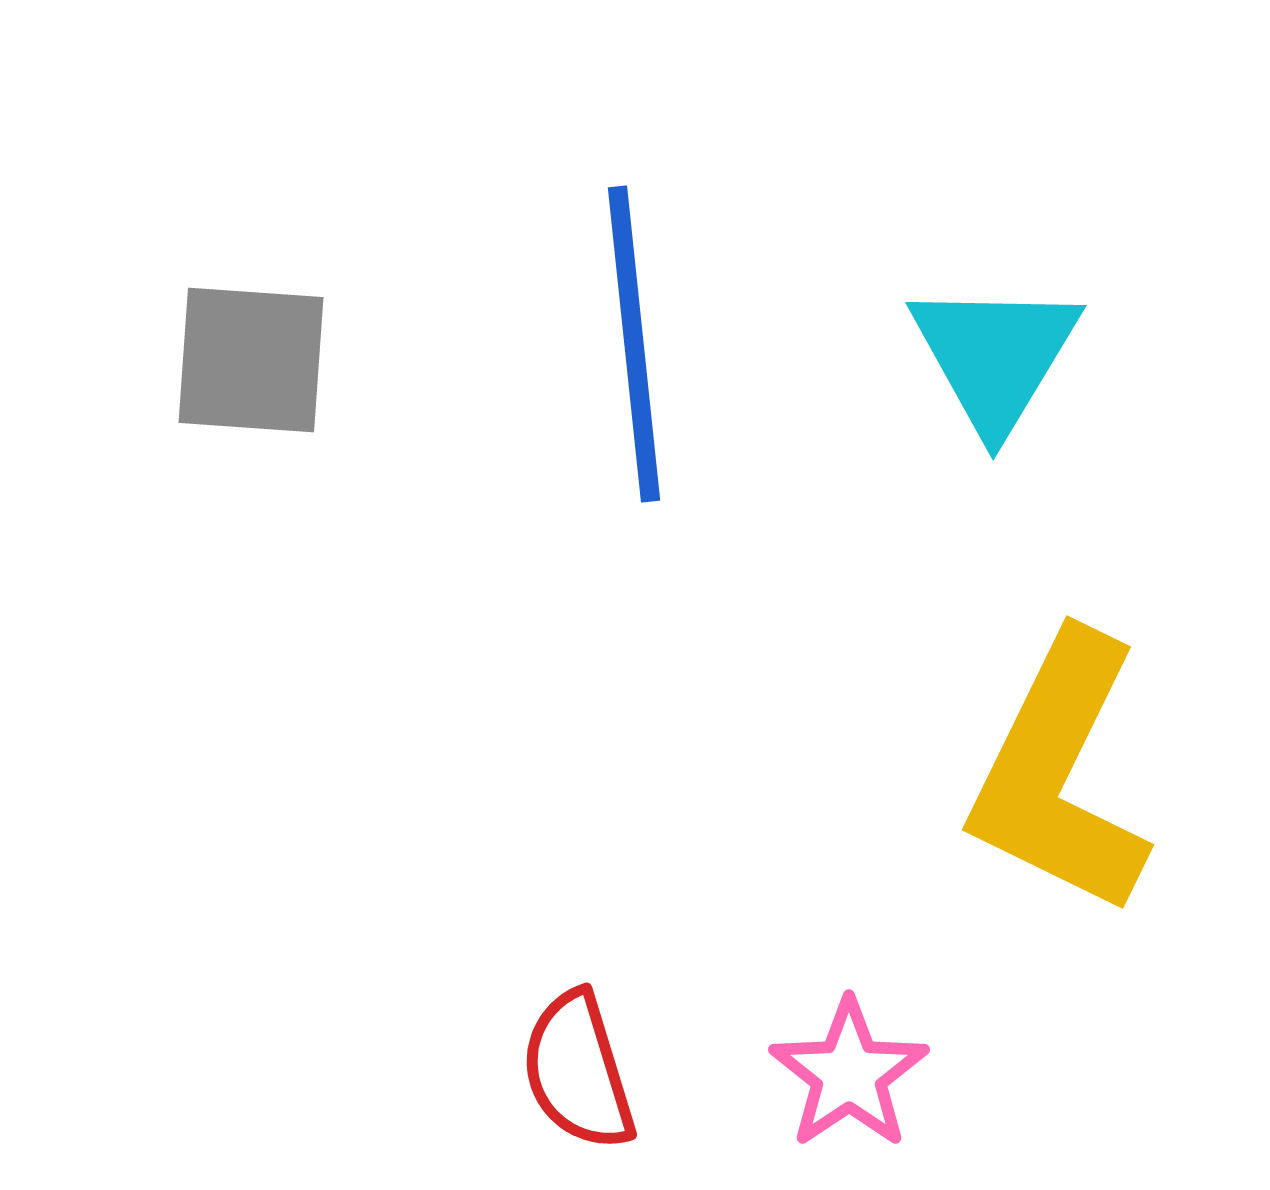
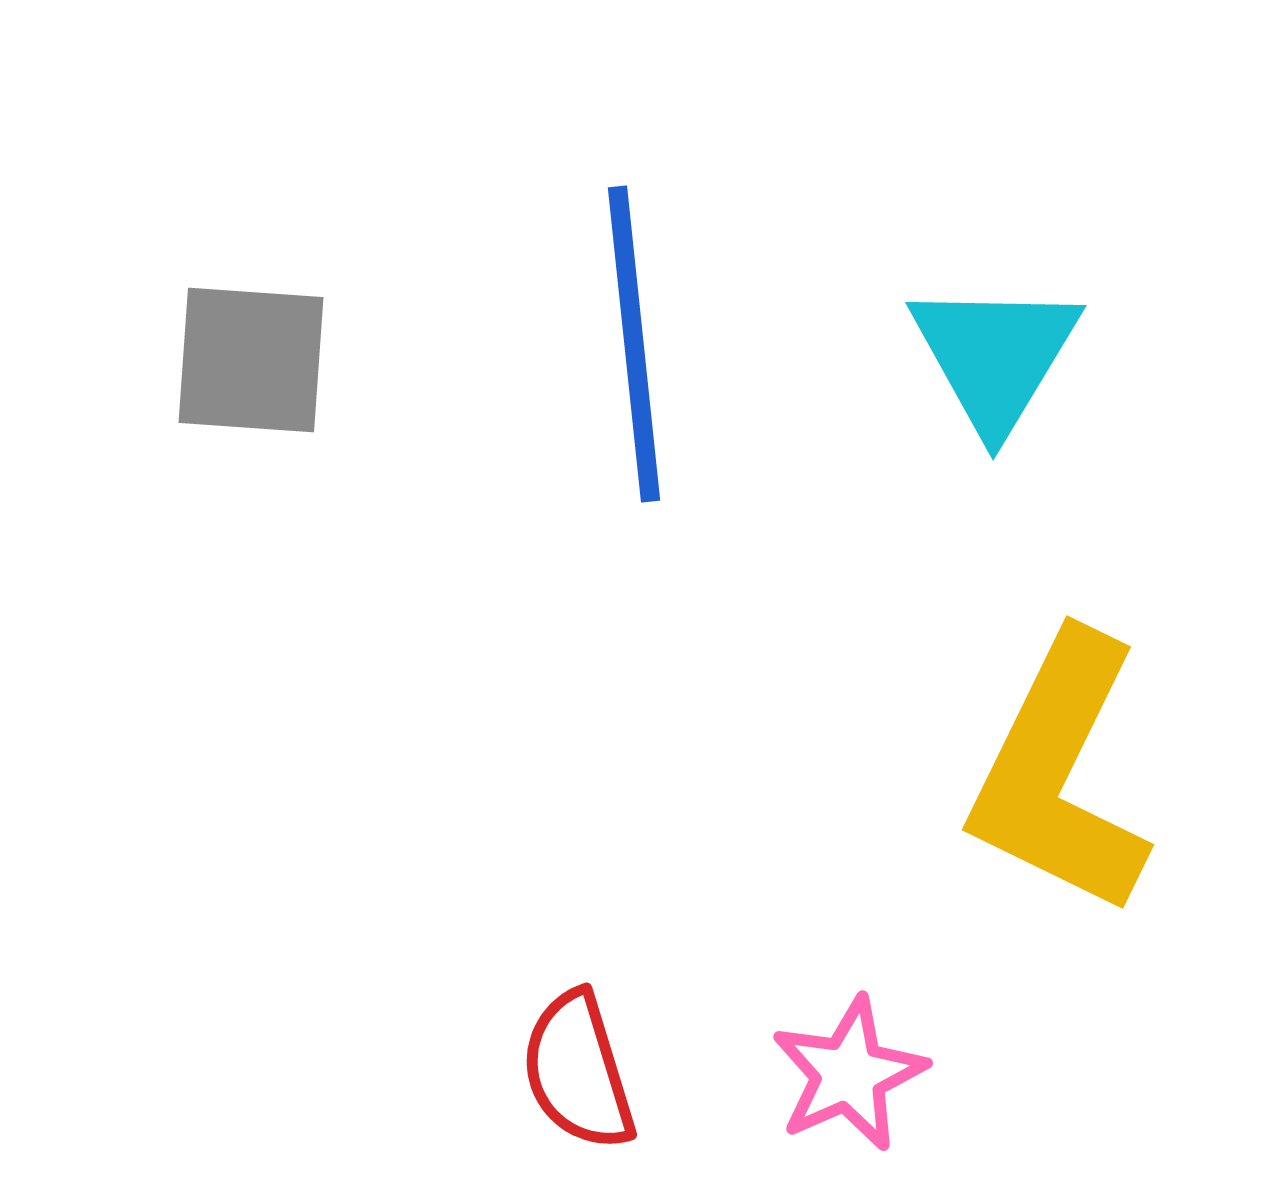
pink star: rotated 10 degrees clockwise
